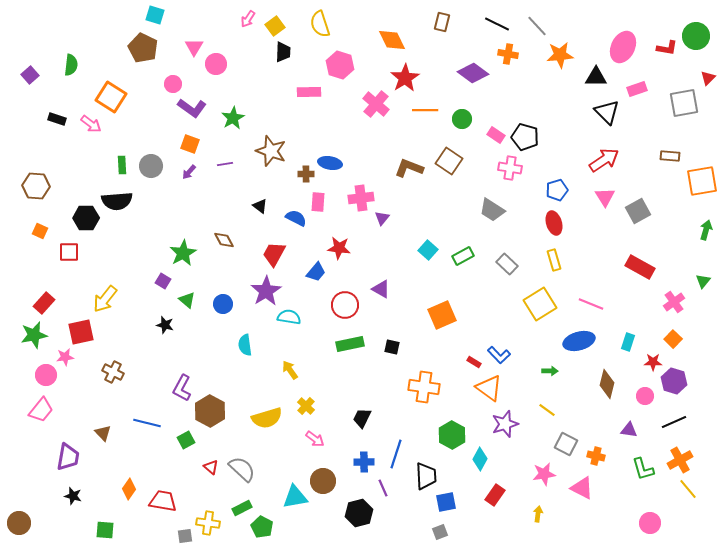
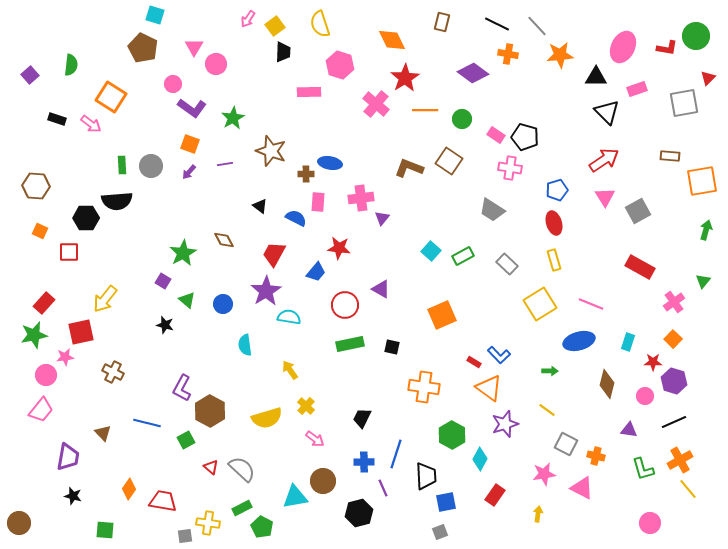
cyan square at (428, 250): moved 3 px right, 1 px down
